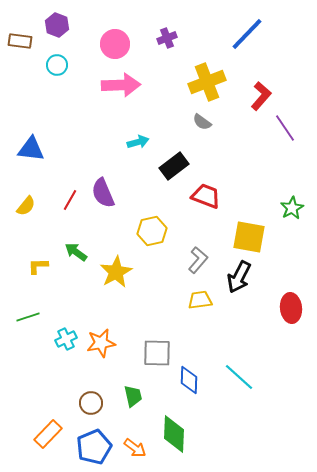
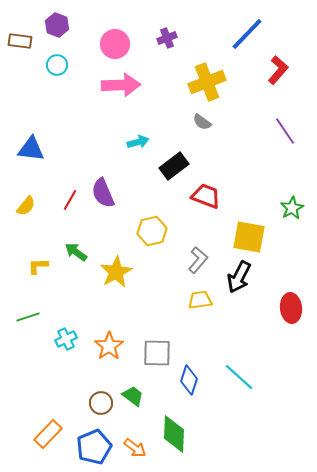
red L-shape: moved 17 px right, 26 px up
purple line: moved 3 px down
orange star: moved 8 px right, 3 px down; rotated 24 degrees counterclockwise
blue diamond: rotated 16 degrees clockwise
green trapezoid: rotated 40 degrees counterclockwise
brown circle: moved 10 px right
